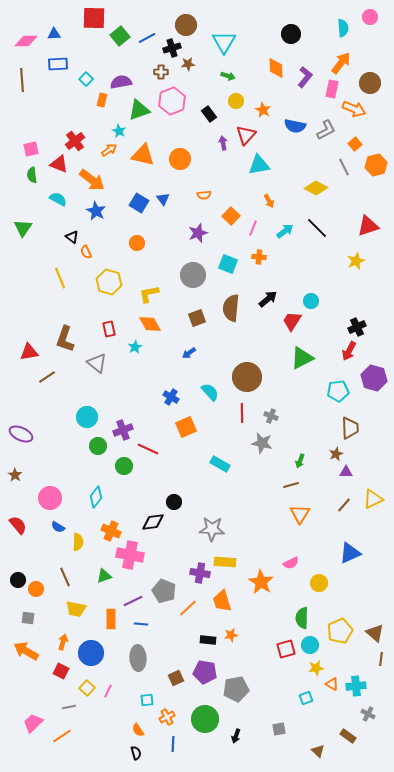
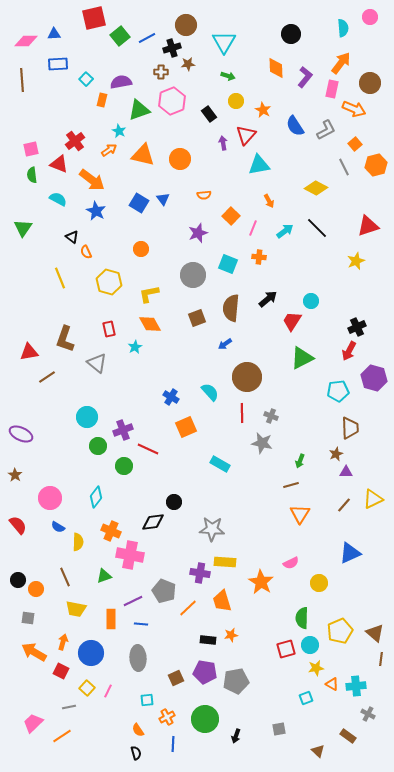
red square at (94, 18): rotated 15 degrees counterclockwise
blue semicircle at (295, 126): rotated 45 degrees clockwise
orange circle at (137, 243): moved 4 px right, 6 px down
blue arrow at (189, 353): moved 36 px right, 9 px up
orange arrow at (26, 651): moved 8 px right, 1 px down
gray pentagon at (236, 689): moved 8 px up
